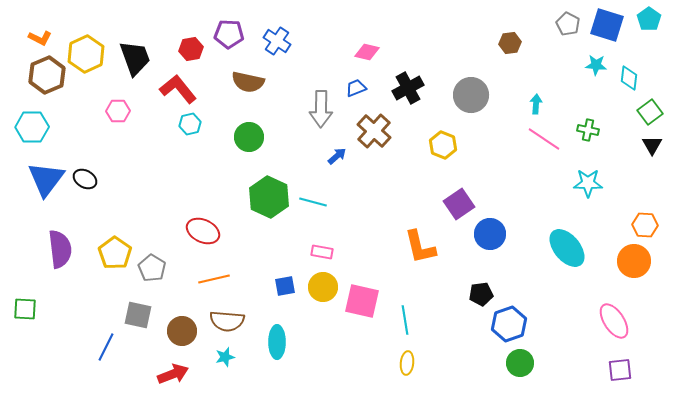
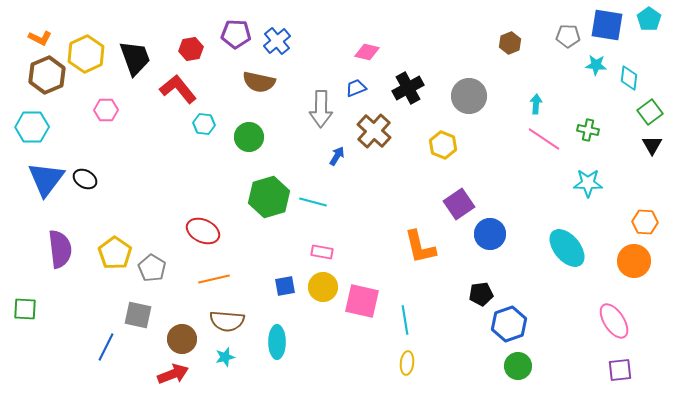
gray pentagon at (568, 24): moved 12 px down; rotated 25 degrees counterclockwise
blue square at (607, 25): rotated 8 degrees counterclockwise
purple pentagon at (229, 34): moved 7 px right
blue cross at (277, 41): rotated 16 degrees clockwise
brown hexagon at (510, 43): rotated 15 degrees counterclockwise
brown semicircle at (248, 82): moved 11 px right
gray circle at (471, 95): moved 2 px left, 1 px down
pink hexagon at (118, 111): moved 12 px left, 1 px up
cyan hexagon at (190, 124): moved 14 px right; rotated 20 degrees clockwise
blue arrow at (337, 156): rotated 18 degrees counterclockwise
green hexagon at (269, 197): rotated 18 degrees clockwise
orange hexagon at (645, 225): moved 3 px up
brown circle at (182, 331): moved 8 px down
green circle at (520, 363): moved 2 px left, 3 px down
